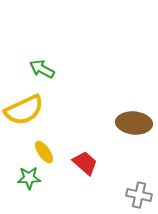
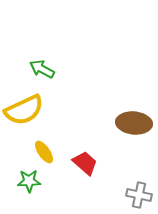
green star: moved 3 px down
